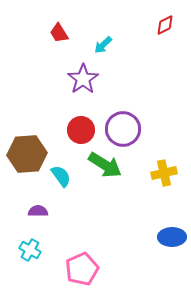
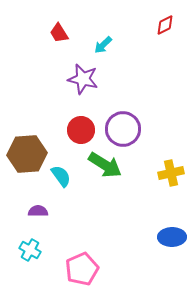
purple star: rotated 24 degrees counterclockwise
yellow cross: moved 7 px right
